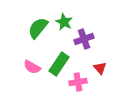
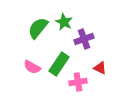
red triangle: rotated 24 degrees counterclockwise
